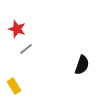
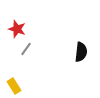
gray line: rotated 16 degrees counterclockwise
black semicircle: moved 1 px left, 13 px up; rotated 12 degrees counterclockwise
